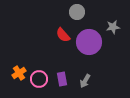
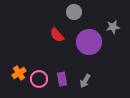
gray circle: moved 3 px left
red semicircle: moved 6 px left
